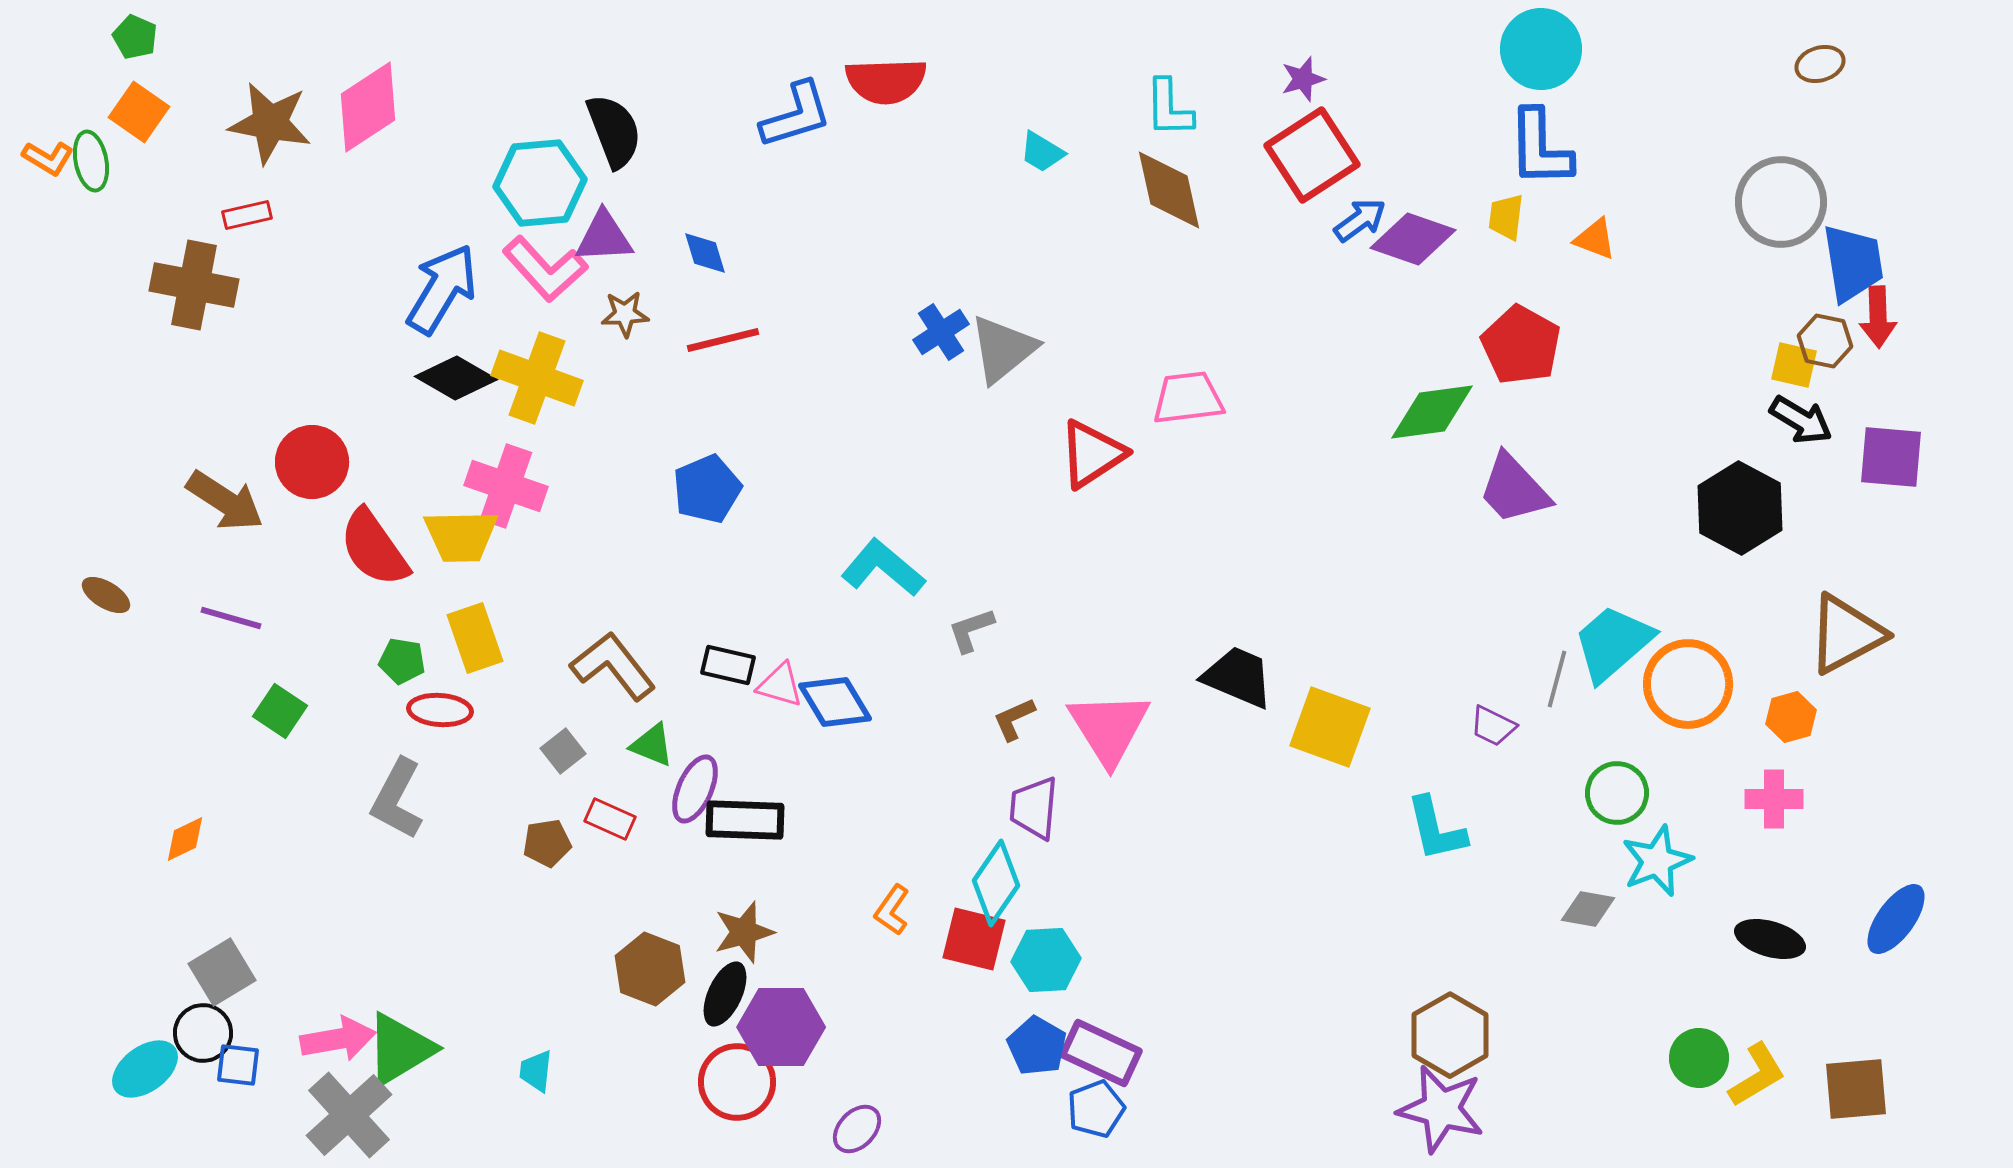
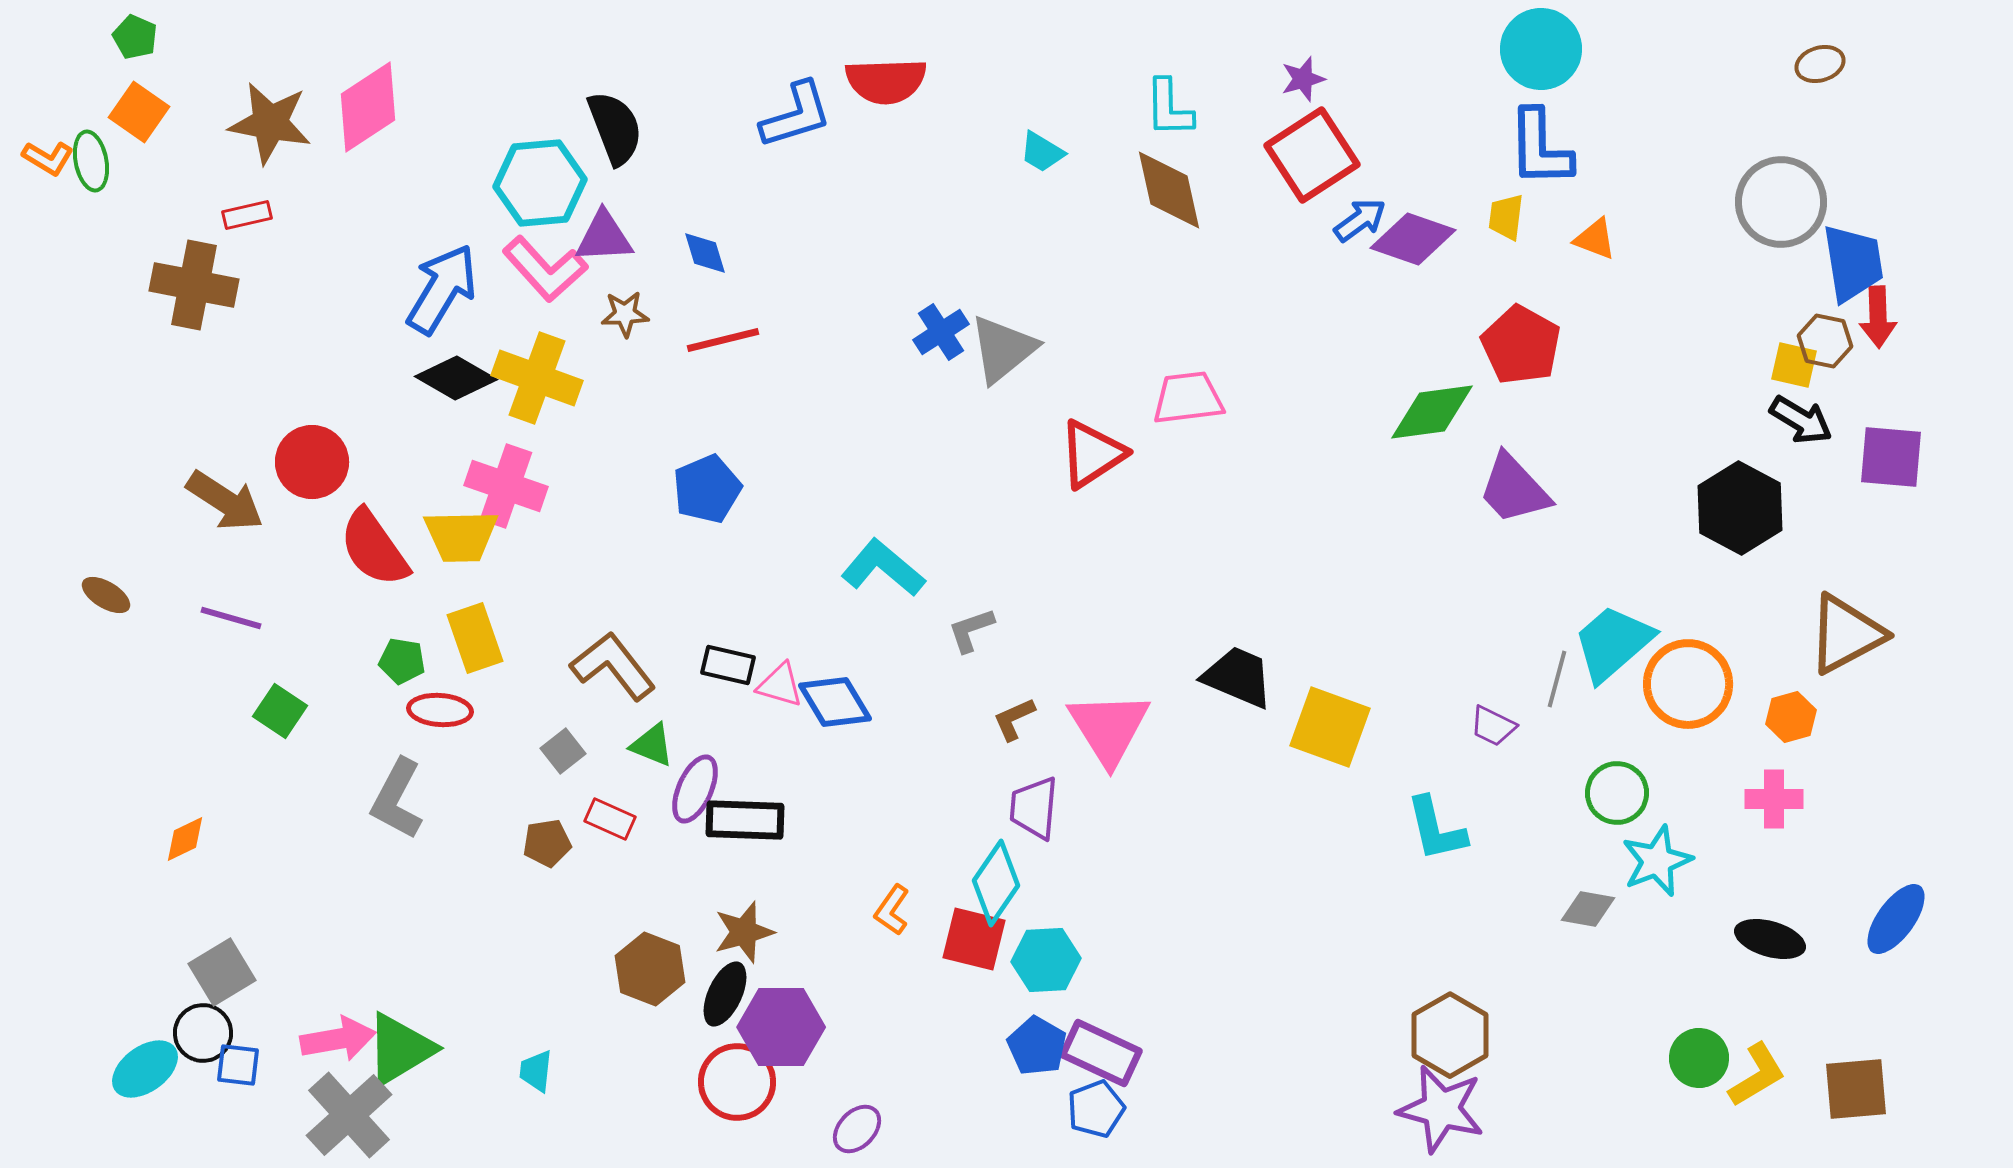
black semicircle at (614, 131): moved 1 px right, 3 px up
